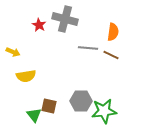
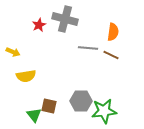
red star: rotated 16 degrees clockwise
